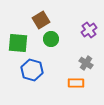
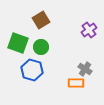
green circle: moved 10 px left, 8 px down
green square: rotated 15 degrees clockwise
gray cross: moved 1 px left, 6 px down
